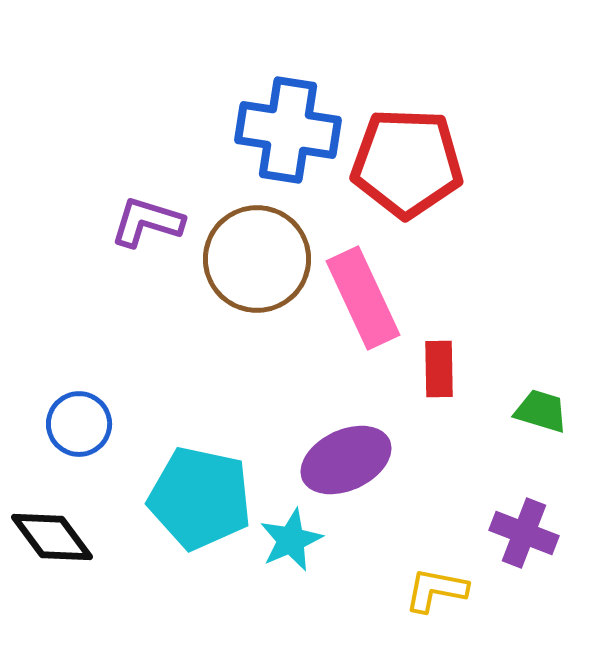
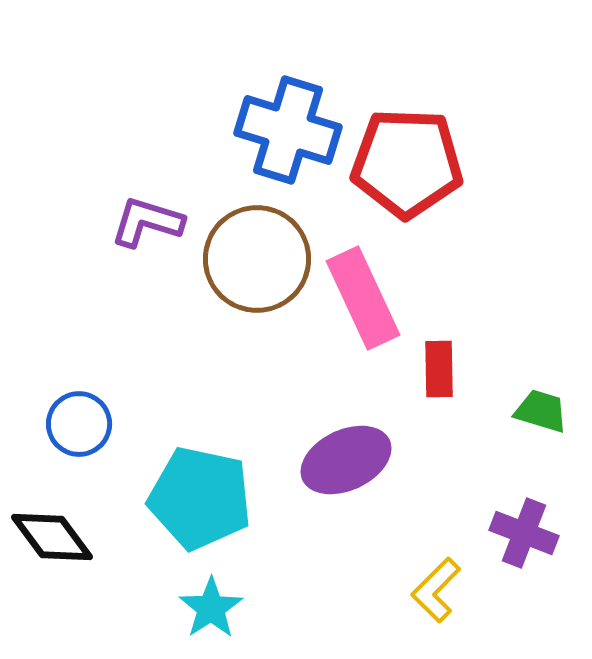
blue cross: rotated 8 degrees clockwise
cyan star: moved 80 px left, 68 px down; rotated 10 degrees counterclockwise
yellow L-shape: rotated 56 degrees counterclockwise
